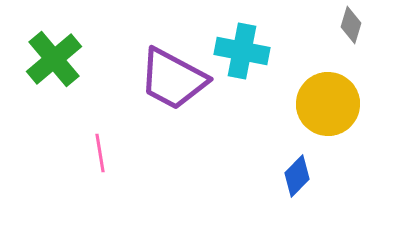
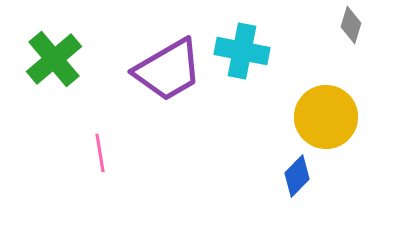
purple trapezoid: moved 5 px left, 9 px up; rotated 58 degrees counterclockwise
yellow circle: moved 2 px left, 13 px down
